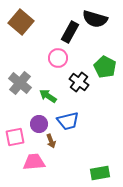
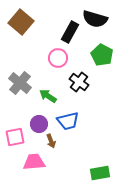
green pentagon: moved 3 px left, 12 px up
